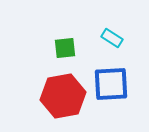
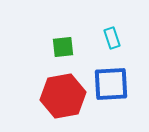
cyan rectangle: rotated 40 degrees clockwise
green square: moved 2 px left, 1 px up
